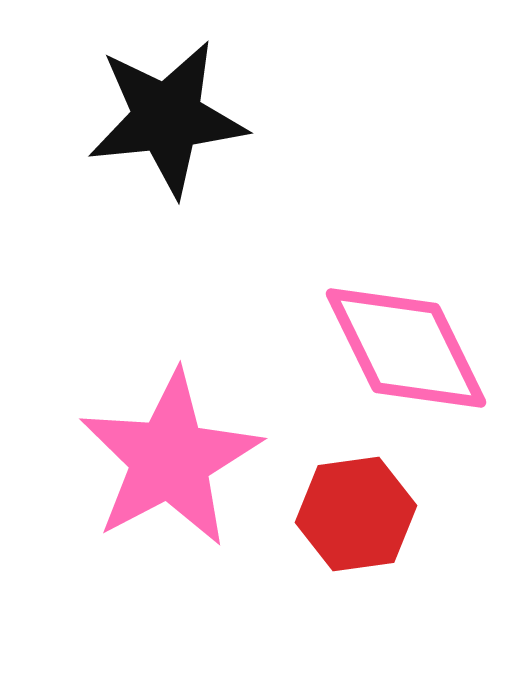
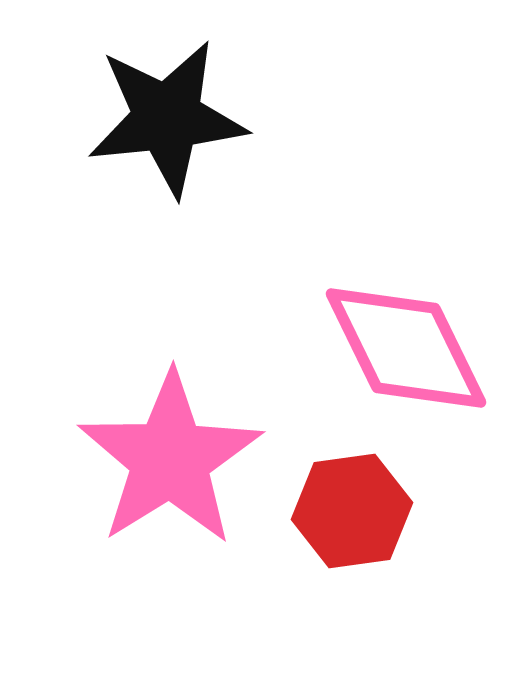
pink star: rotated 4 degrees counterclockwise
red hexagon: moved 4 px left, 3 px up
